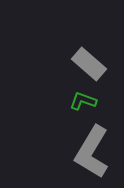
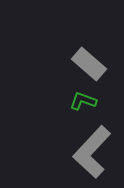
gray L-shape: rotated 12 degrees clockwise
